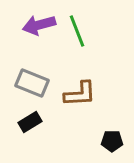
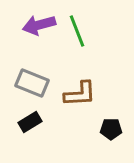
black pentagon: moved 1 px left, 12 px up
